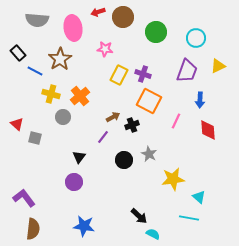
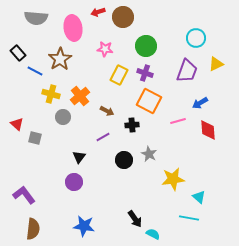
gray semicircle: moved 1 px left, 2 px up
green circle: moved 10 px left, 14 px down
yellow triangle: moved 2 px left, 2 px up
purple cross: moved 2 px right, 1 px up
blue arrow: moved 3 px down; rotated 56 degrees clockwise
brown arrow: moved 6 px left, 6 px up; rotated 56 degrees clockwise
pink line: moved 2 px right; rotated 49 degrees clockwise
black cross: rotated 16 degrees clockwise
purple line: rotated 24 degrees clockwise
purple L-shape: moved 3 px up
black arrow: moved 4 px left, 3 px down; rotated 12 degrees clockwise
